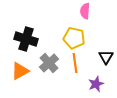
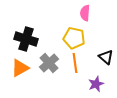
pink semicircle: moved 2 px down
black triangle: rotated 21 degrees counterclockwise
orange triangle: moved 3 px up
